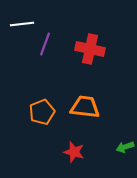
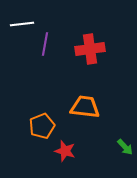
purple line: rotated 10 degrees counterclockwise
red cross: rotated 20 degrees counterclockwise
orange pentagon: moved 14 px down
green arrow: rotated 114 degrees counterclockwise
red star: moved 9 px left, 1 px up
